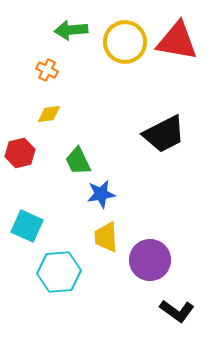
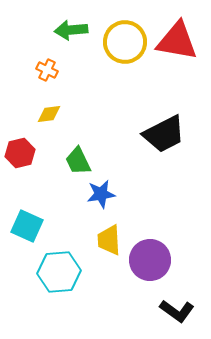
yellow trapezoid: moved 3 px right, 3 px down
